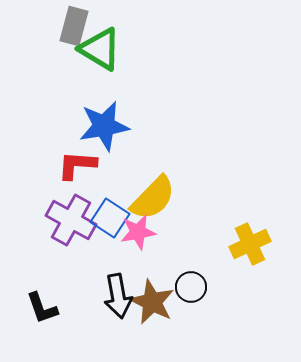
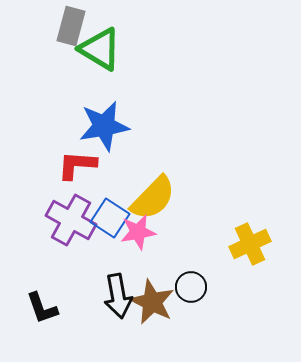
gray rectangle: moved 3 px left
